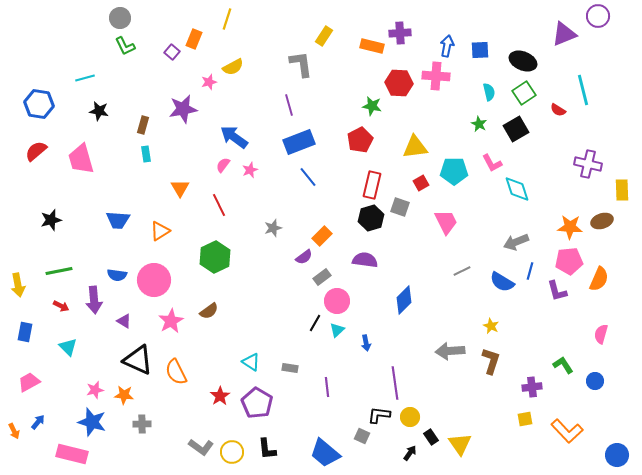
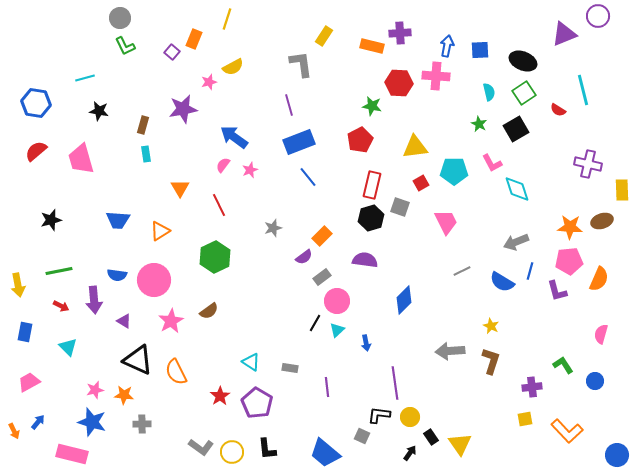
blue hexagon at (39, 104): moved 3 px left, 1 px up
